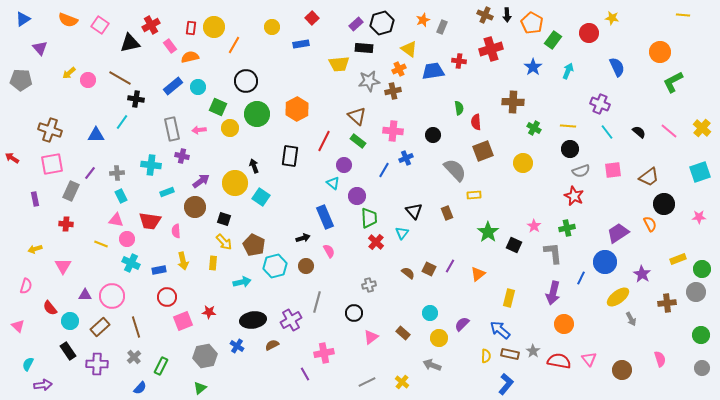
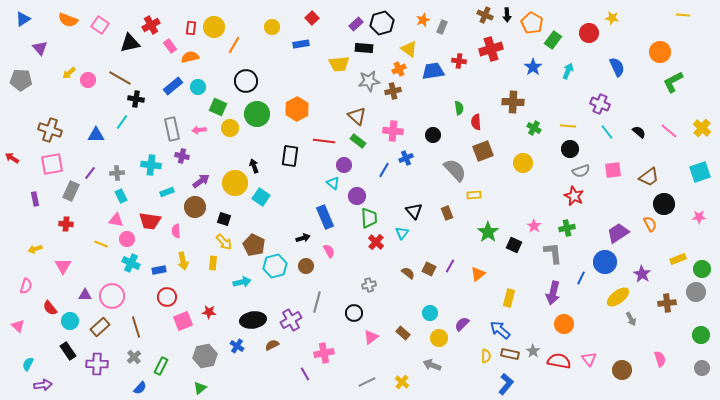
red line at (324, 141): rotated 70 degrees clockwise
